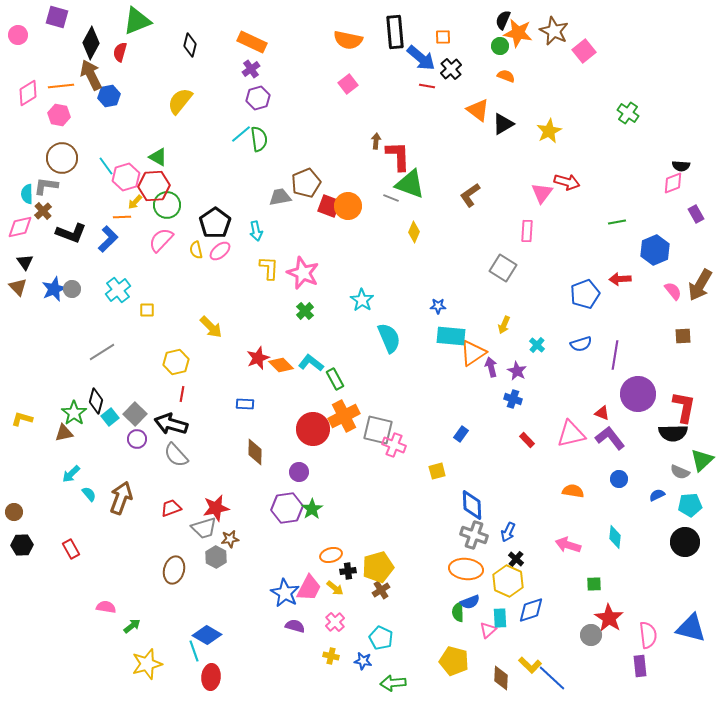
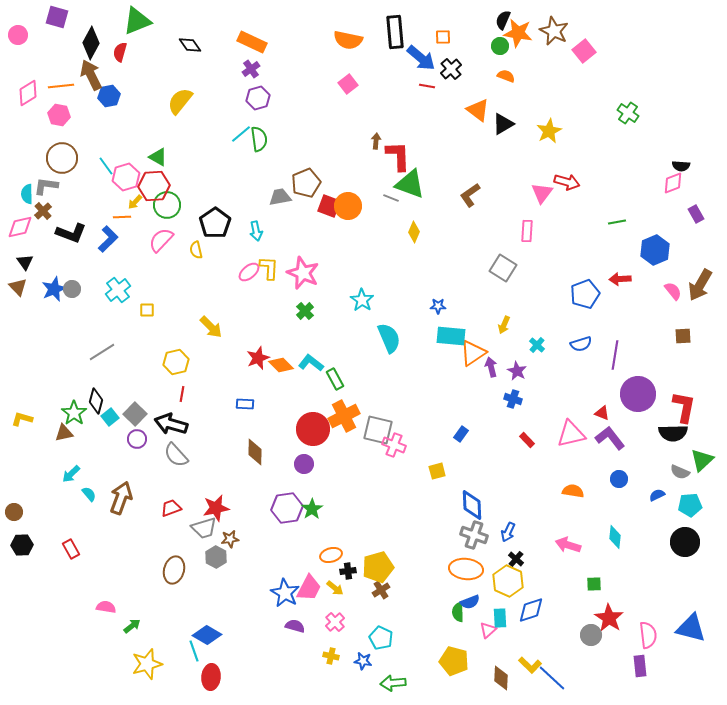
black diamond at (190, 45): rotated 50 degrees counterclockwise
pink ellipse at (220, 251): moved 29 px right, 21 px down
purple circle at (299, 472): moved 5 px right, 8 px up
